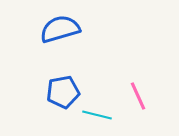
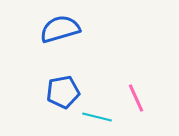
pink line: moved 2 px left, 2 px down
cyan line: moved 2 px down
